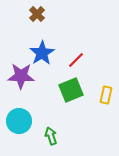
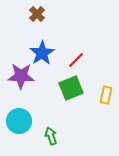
green square: moved 2 px up
